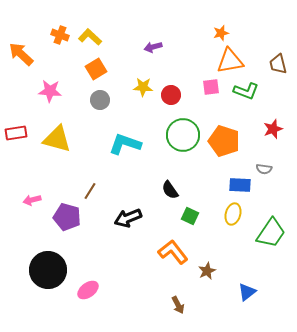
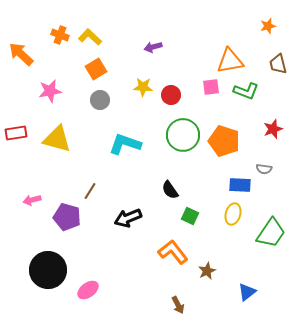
orange star: moved 47 px right, 7 px up
pink star: rotated 15 degrees counterclockwise
